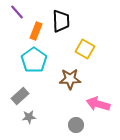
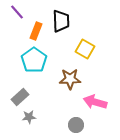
gray rectangle: moved 1 px down
pink arrow: moved 3 px left, 2 px up
